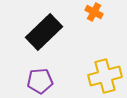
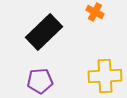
orange cross: moved 1 px right
yellow cross: rotated 12 degrees clockwise
